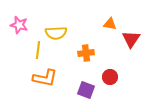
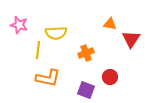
orange cross: rotated 14 degrees counterclockwise
orange L-shape: moved 3 px right
